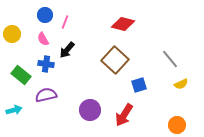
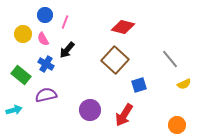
red diamond: moved 3 px down
yellow circle: moved 11 px right
blue cross: rotated 21 degrees clockwise
yellow semicircle: moved 3 px right
